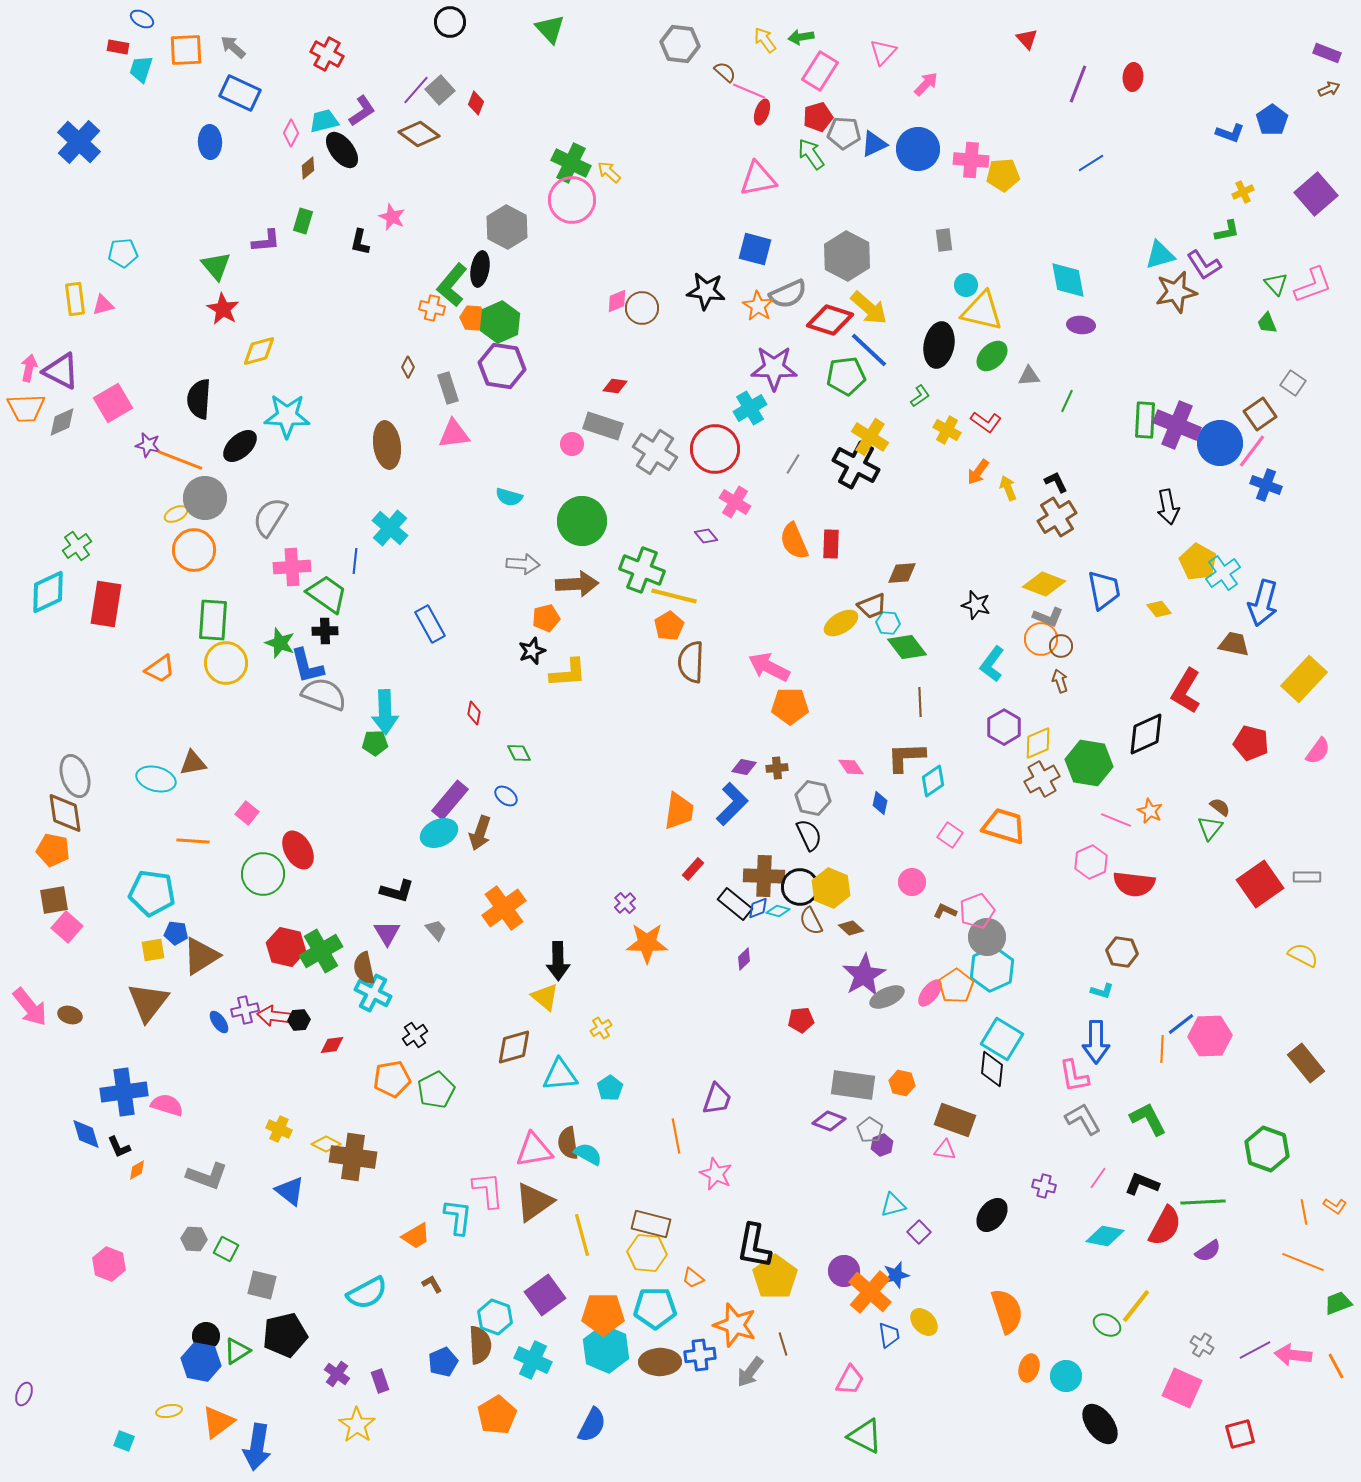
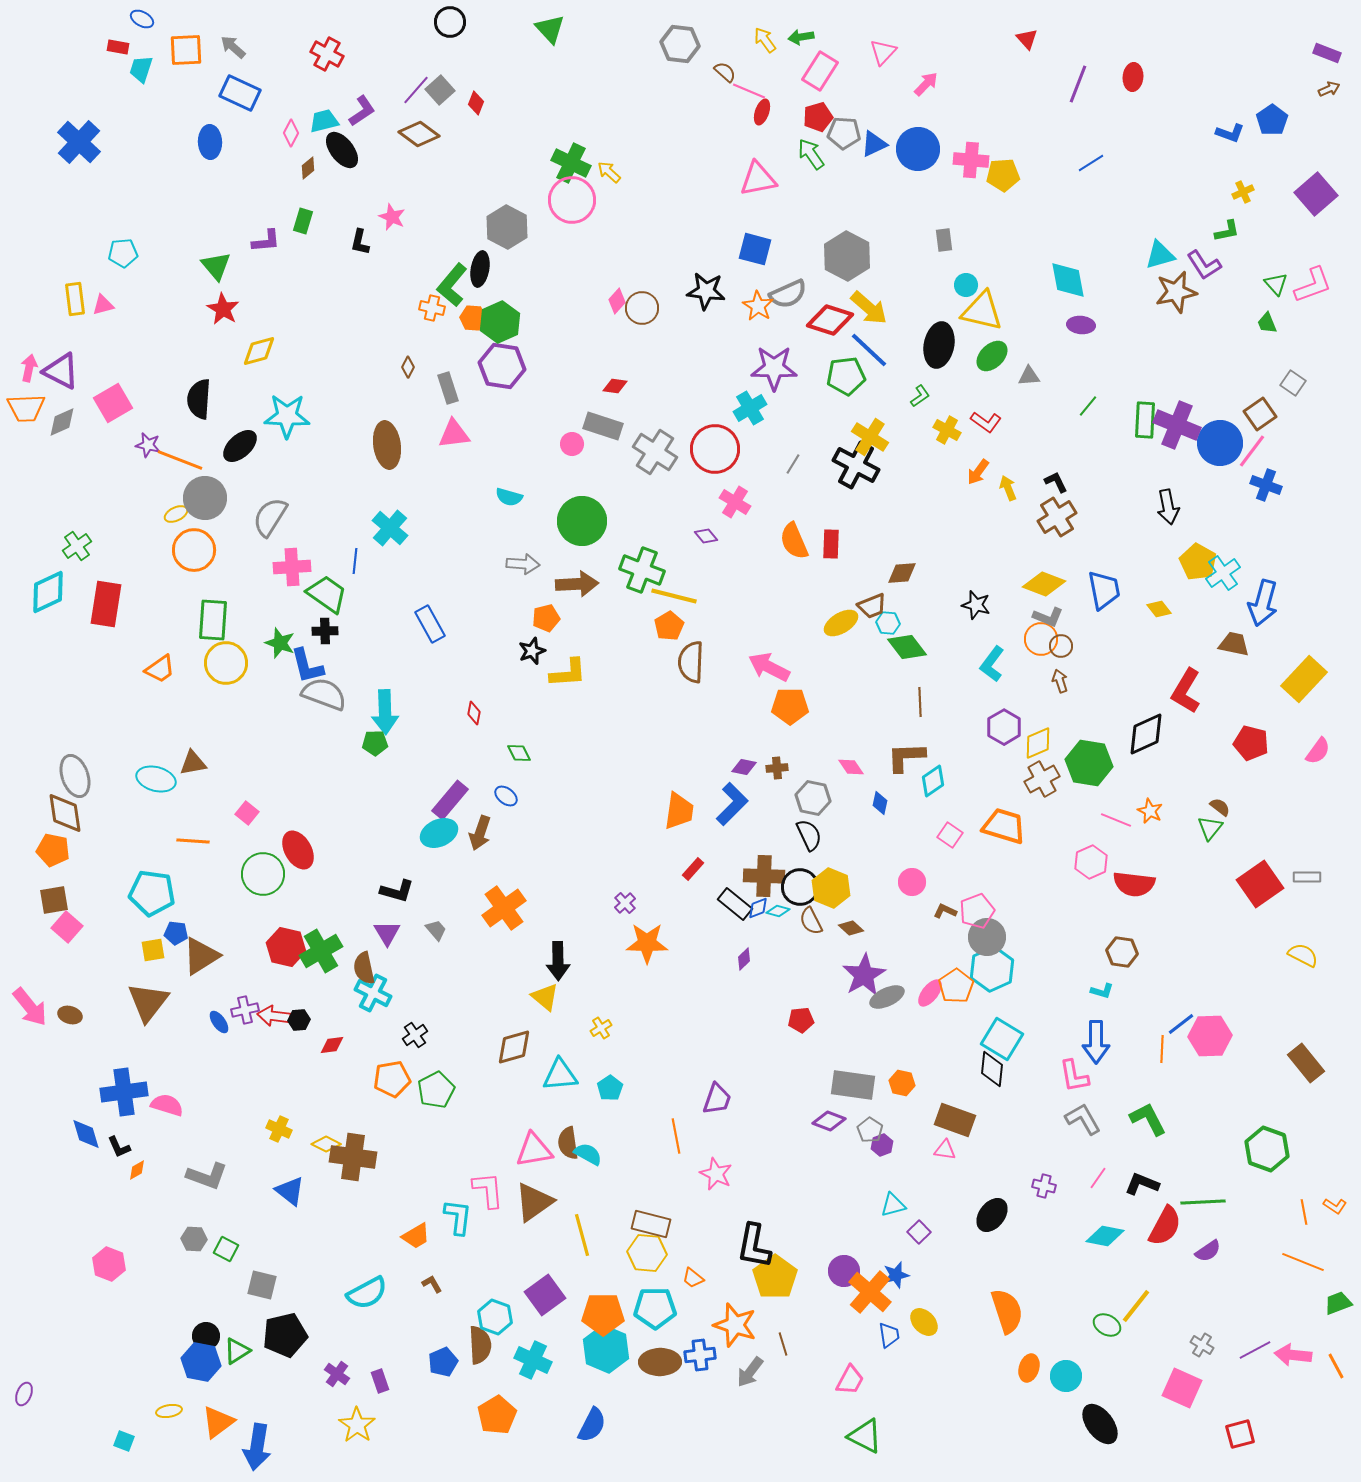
pink diamond at (617, 301): rotated 25 degrees counterclockwise
green line at (1067, 401): moved 21 px right, 5 px down; rotated 15 degrees clockwise
